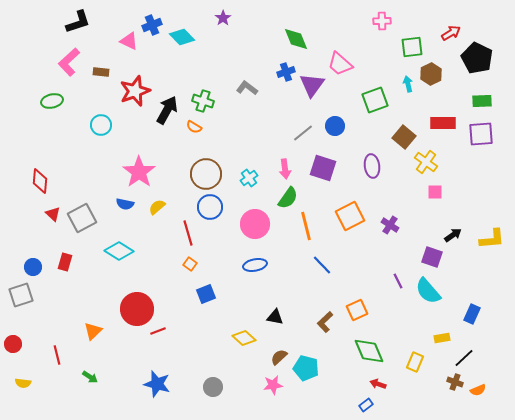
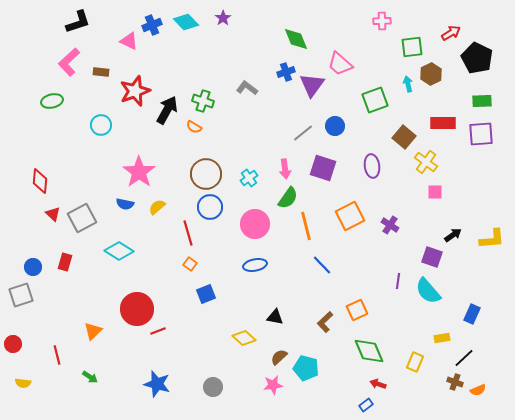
cyan diamond at (182, 37): moved 4 px right, 15 px up
purple line at (398, 281): rotated 35 degrees clockwise
